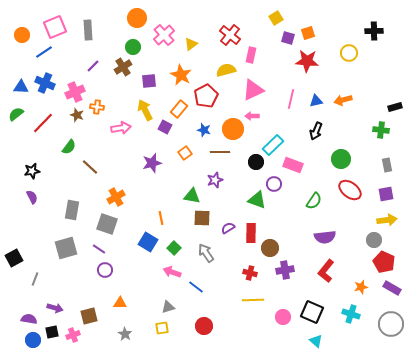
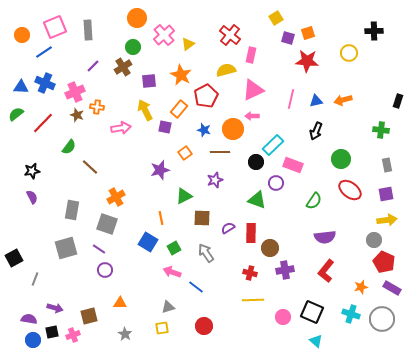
yellow triangle at (191, 44): moved 3 px left
black rectangle at (395, 107): moved 3 px right, 6 px up; rotated 56 degrees counterclockwise
purple square at (165, 127): rotated 16 degrees counterclockwise
purple star at (152, 163): moved 8 px right, 7 px down
purple circle at (274, 184): moved 2 px right, 1 px up
green triangle at (192, 196): moved 8 px left; rotated 36 degrees counterclockwise
green square at (174, 248): rotated 16 degrees clockwise
gray circle at (391, 324): moved 9 px left, 5 px up
